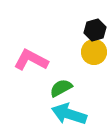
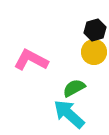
green semicircle: moved 13 px right
cyan arrow: rotated 24 degrees clockwise
